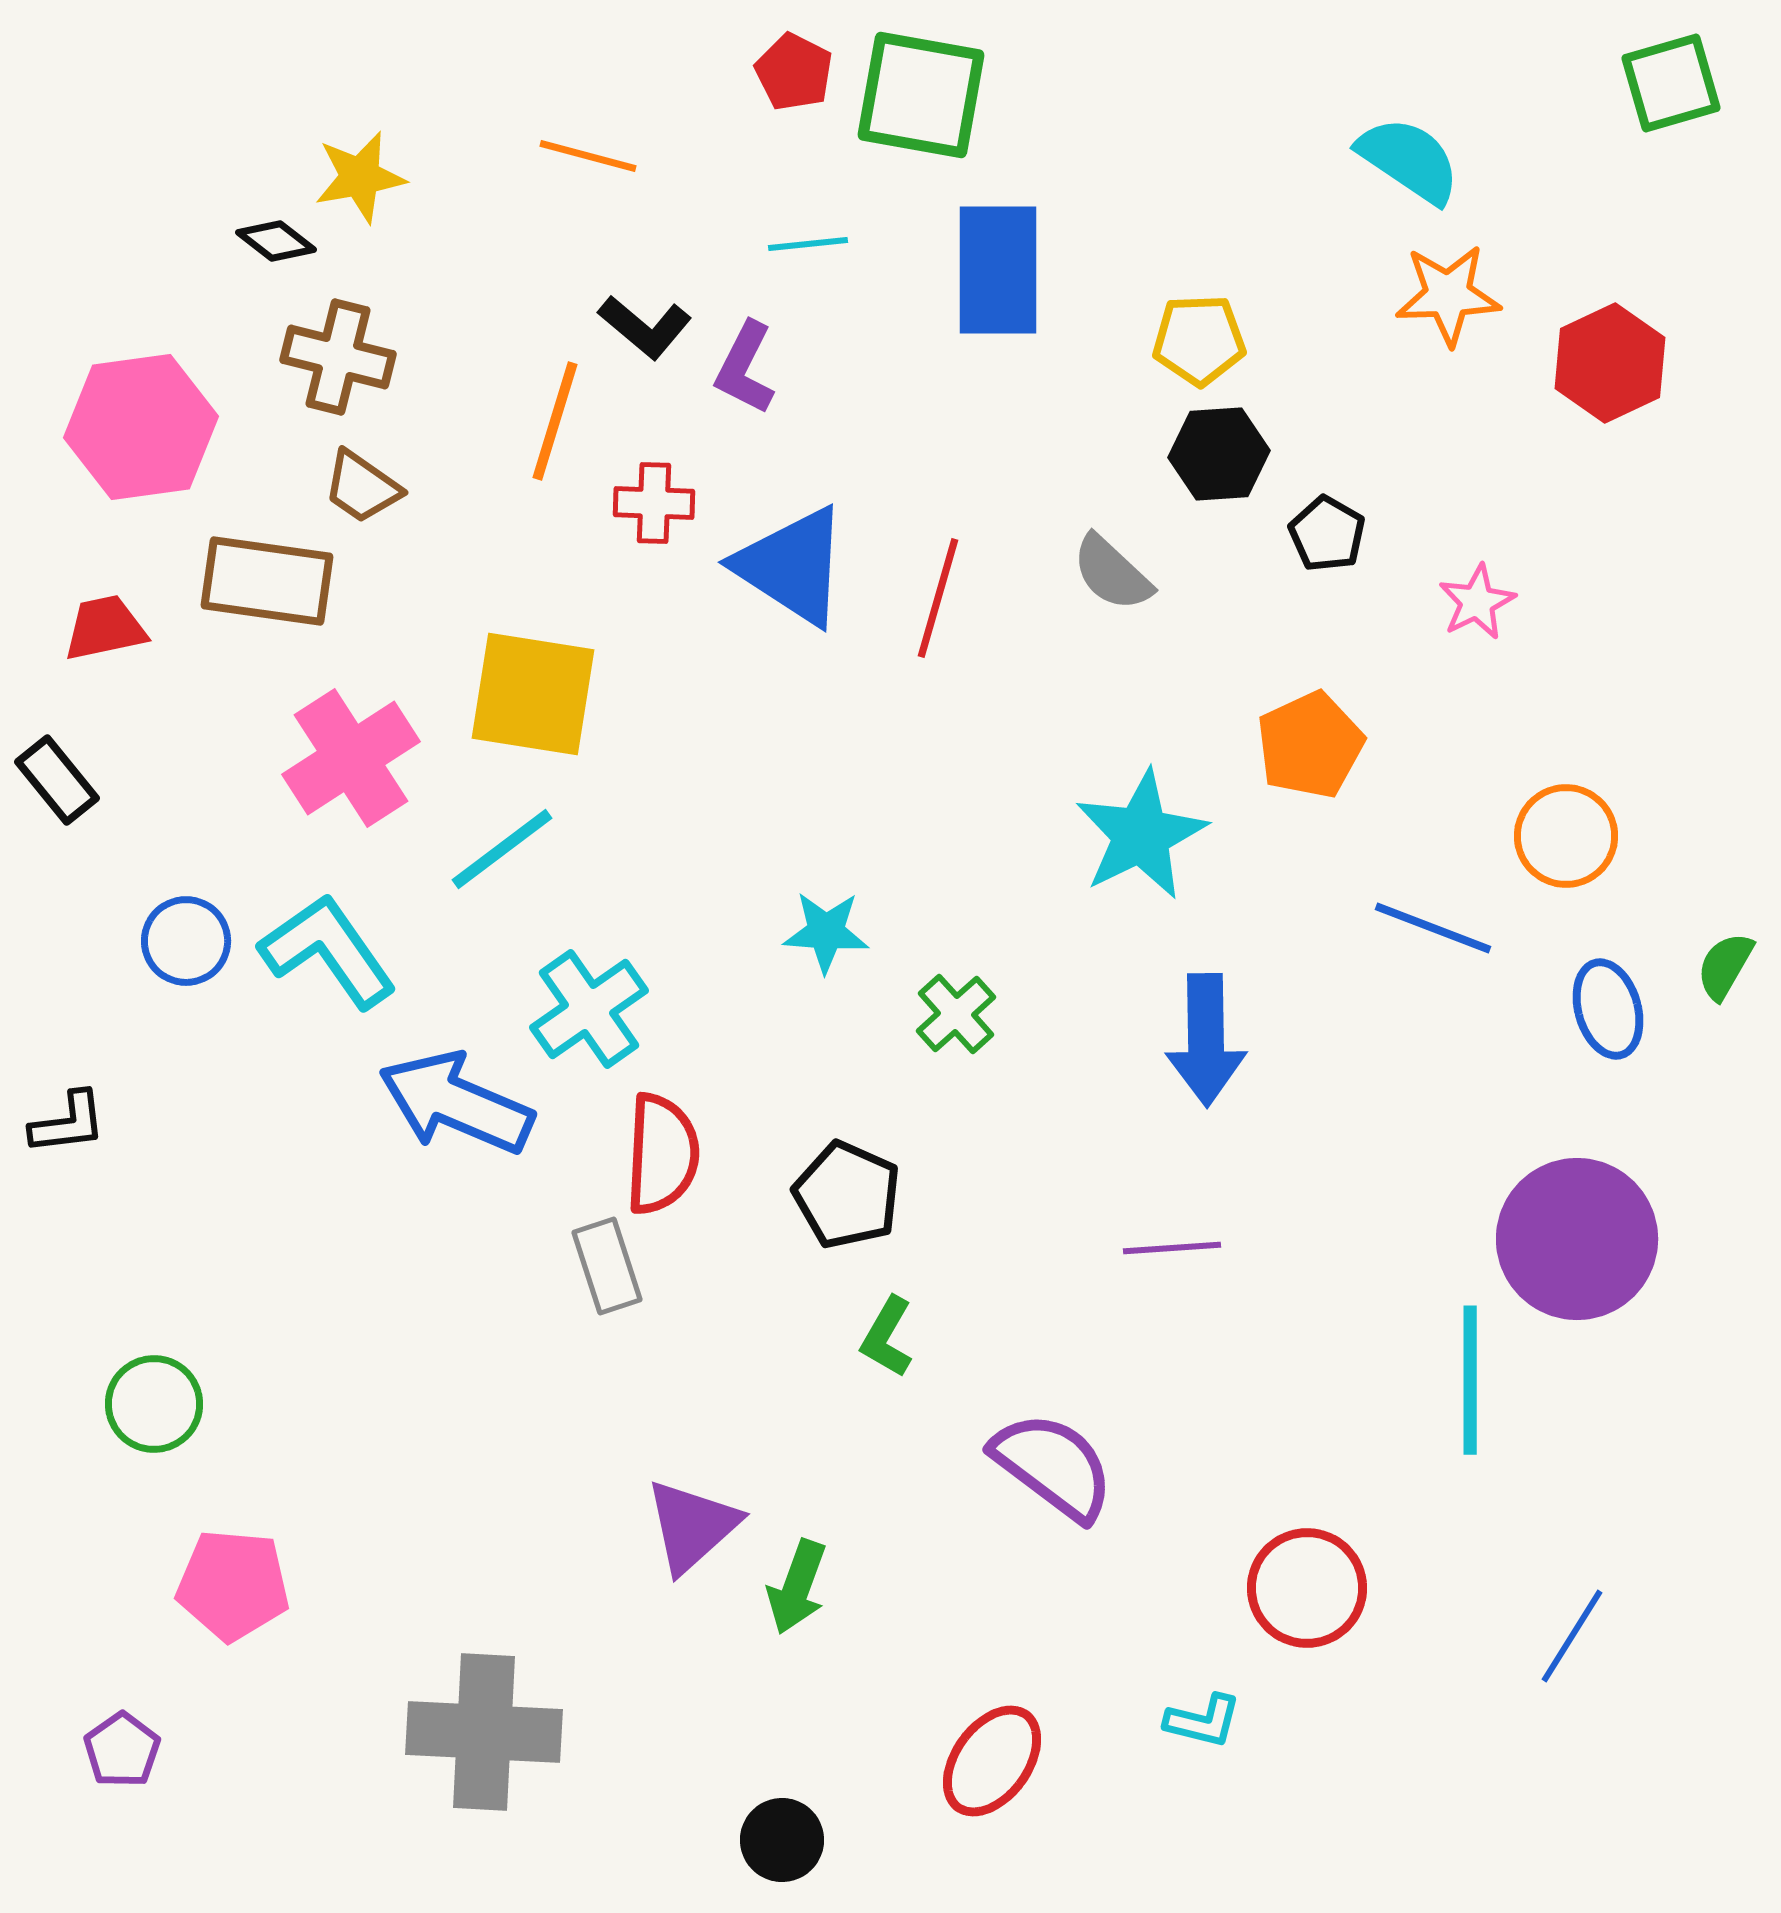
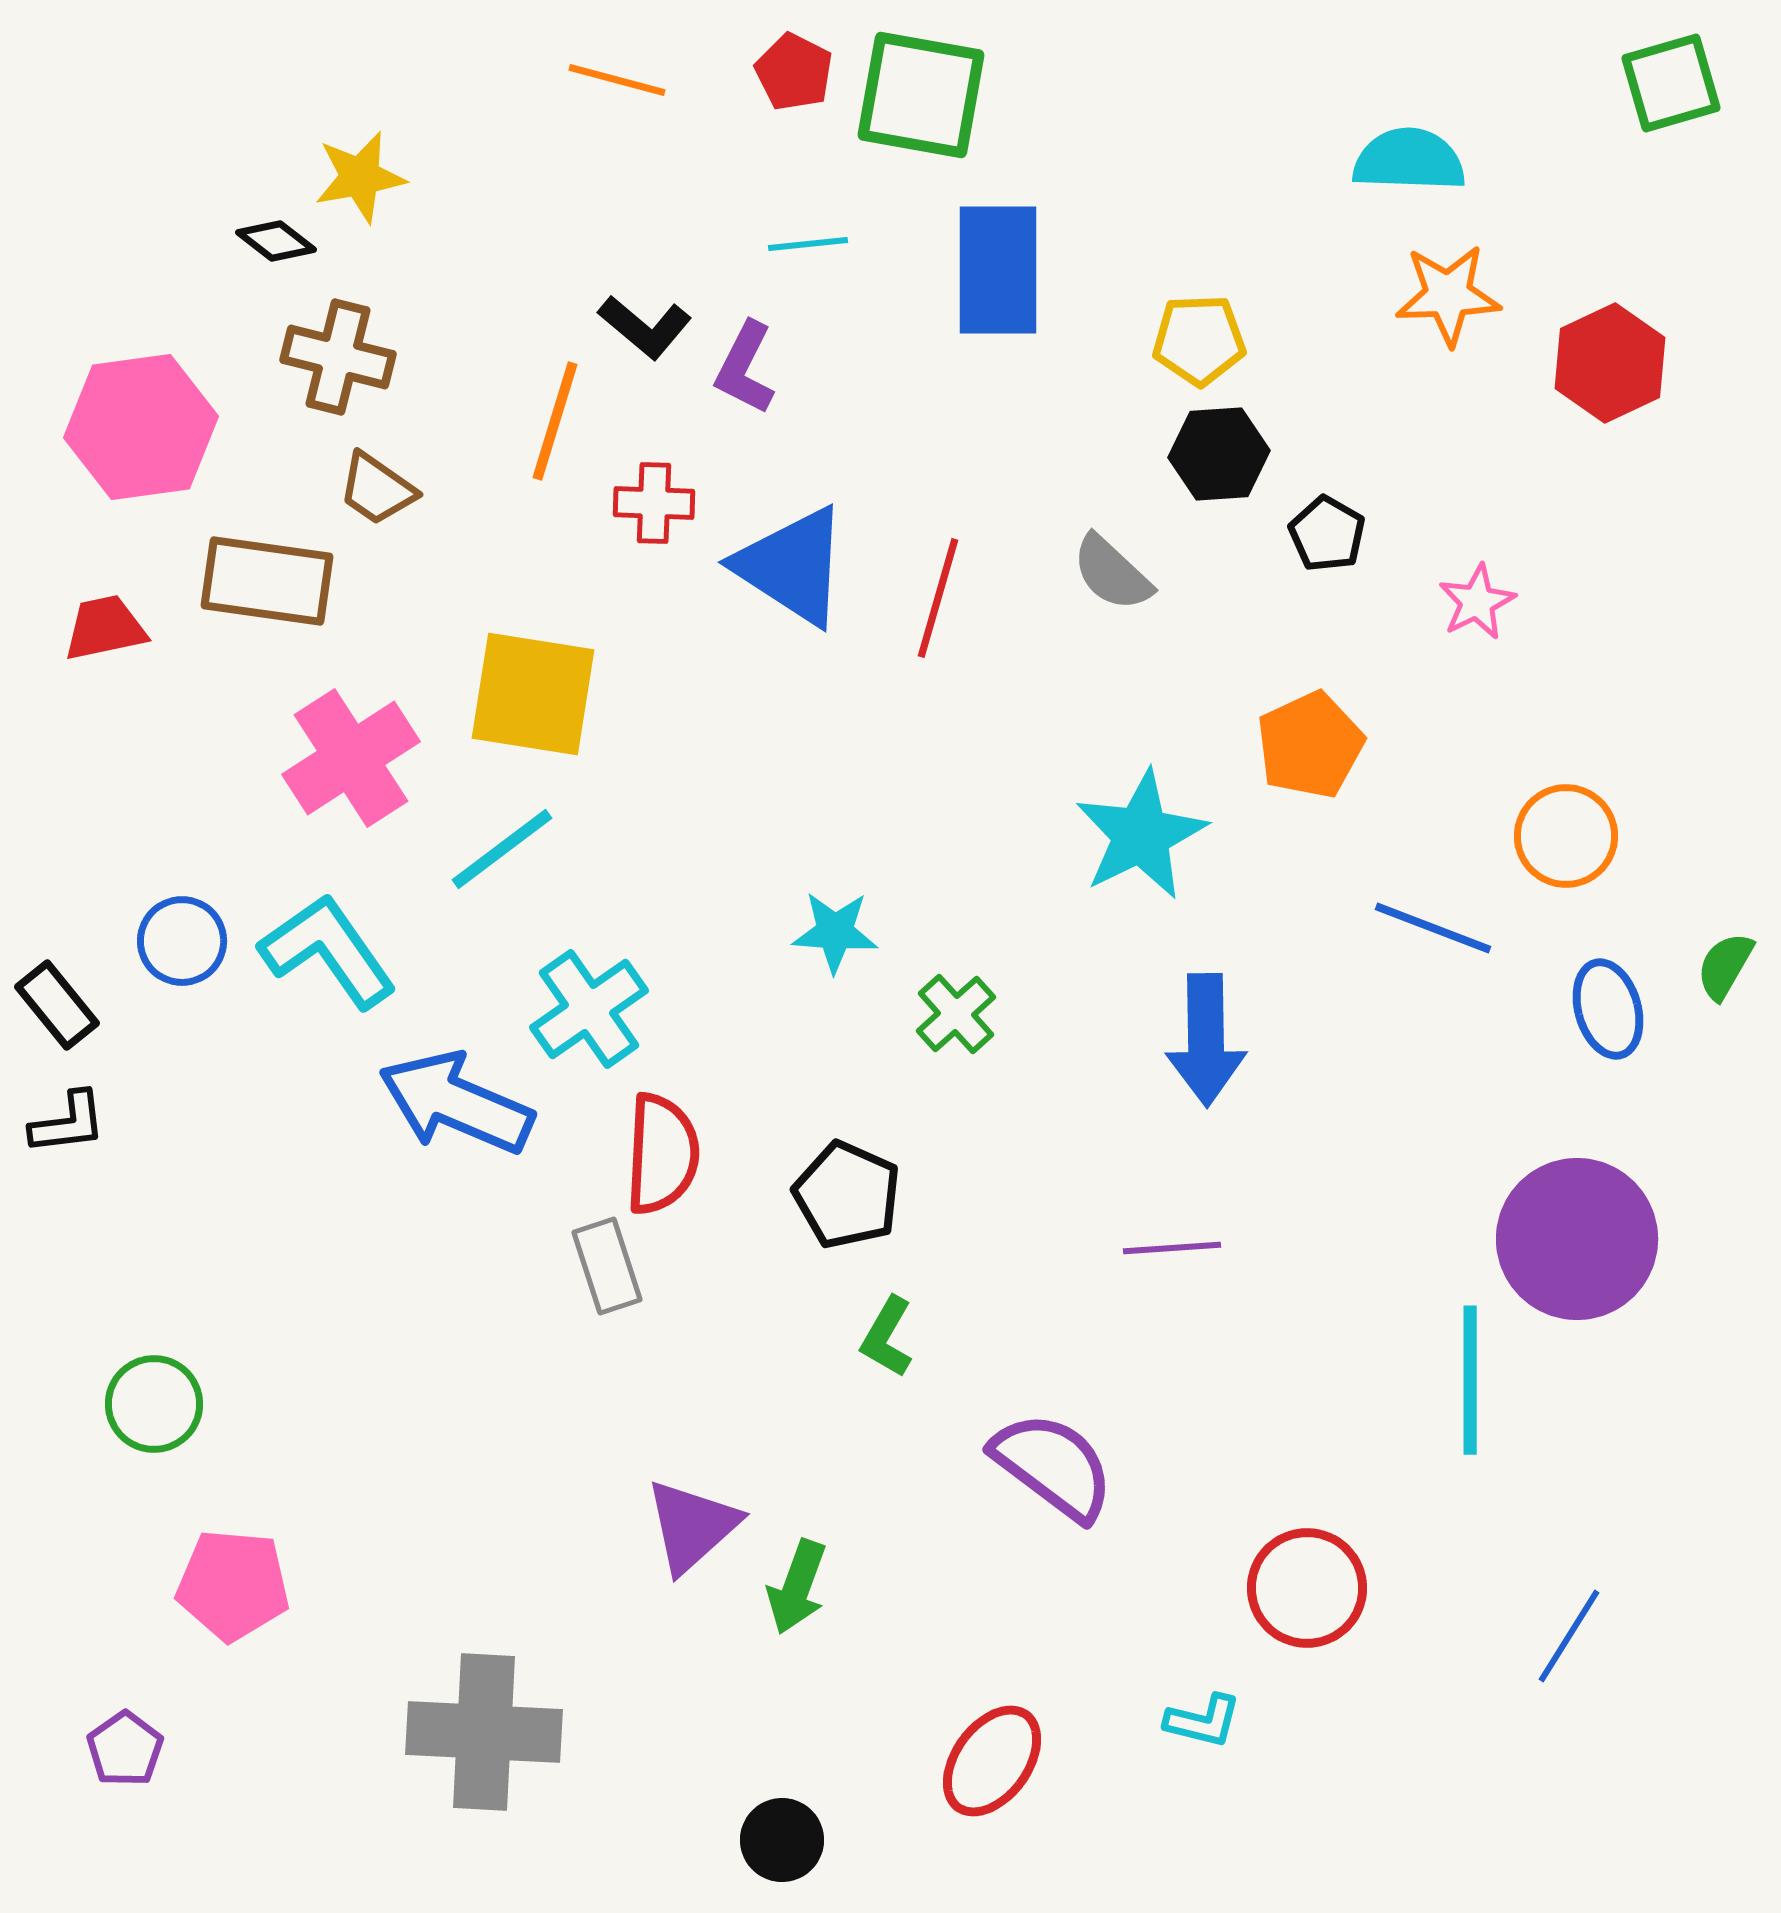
orange line at (588, 156): moved 29 px right, 76 px up
cyan semicircle at (1409, 160): rotated 32 degrees counterclockwise
brown trapezoid at (362, 487): moved 15 px right, 2 px down
black rectangle at (57, 780): moved 225 px down
cyan star at (826, 932): moved 9 px right
blue circle at (186, 941): moved 4 px left
blue line at (1572, 1636): moved 3 px left
purple pentagon at (122, 1750): moved 3 px right, 1 px up
